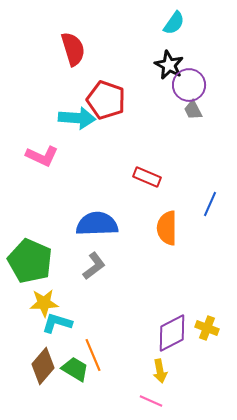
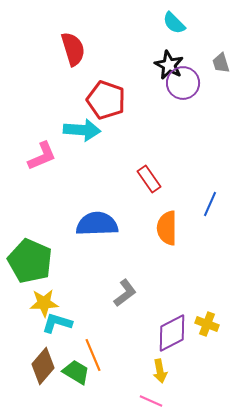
cyan semicircle: rotated 100 degrees clockwise
purple circle: moved 6 px left, 2 px up
gray trapezoid: moved 28 px right, 47 px up; rotated 10 degrees clockwise
cyan arrow: moved 5 px right, 12 px down
pink L-shape: rotated 48 degrees counterclockwise
red rectangle: moved 2 px right, 2 px down; rotated 32 degrees clockwise
gray L-shape: moved 31 px right, 27 px down
yellow cross: moved 4 px up
green trapezoid: moved 1 px right, 3 px down
